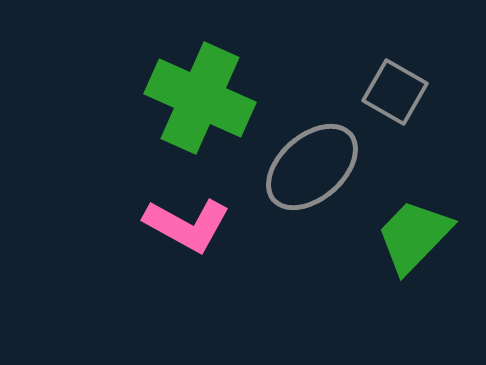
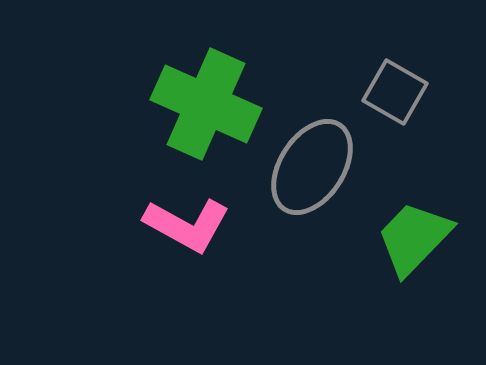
green cross: moved 6 px right, 6 px down
gray ellipse: rotated 16 degrees counterclockwise
green trapezoid: moved 2 px down
